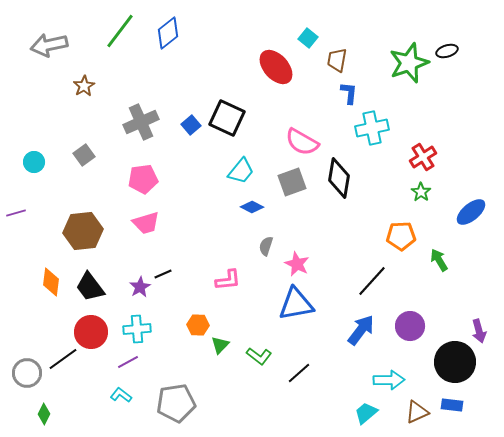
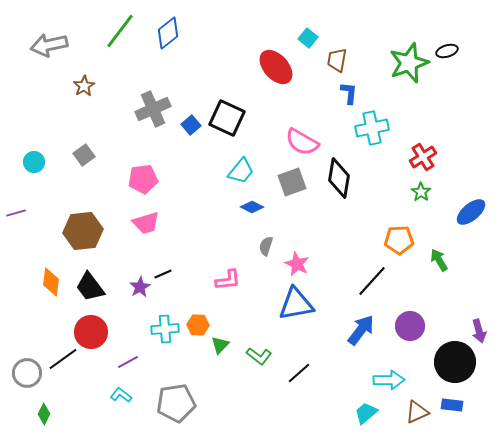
gray cross at (141, 122): moved 12 px right, 13 px up
orange pentagon at (401, 236): moved 2 px left, 4 px down
cyan cross at (137, 329): moved 28 px right
